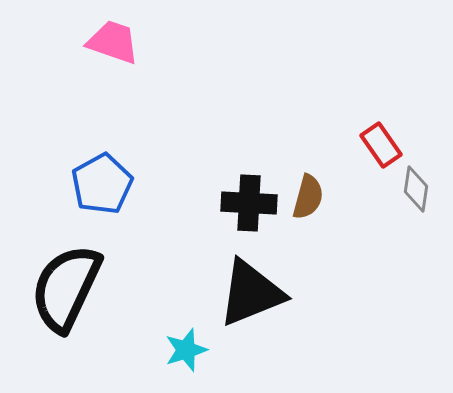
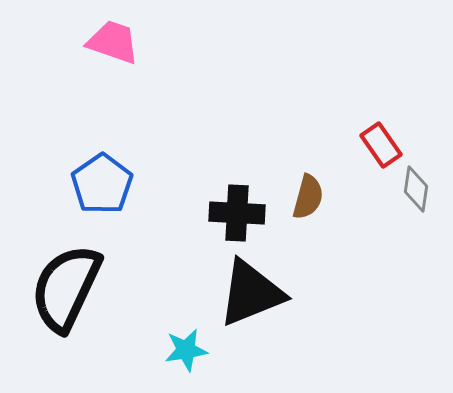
blue pentagon: rotated 6 degrees counterclockwise
black cross: moved 12 px left, 10 px down
cyan star: rotated 9 degrees clockwise
